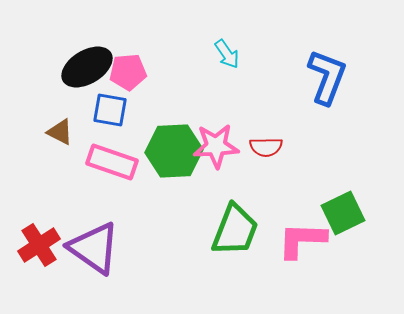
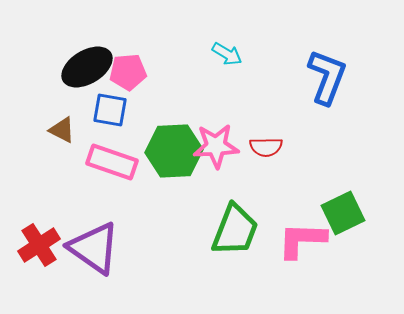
cyan arrow: rotated 24 degrees counterclockwise
brown triangle: moved 2 px right, 2 px up
